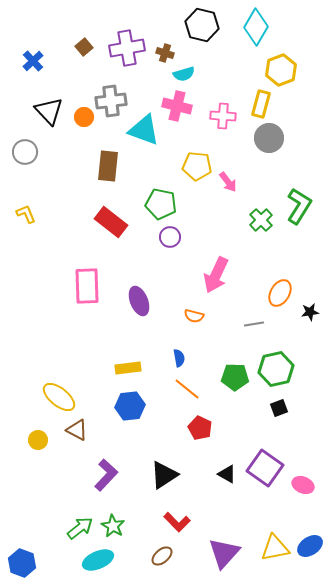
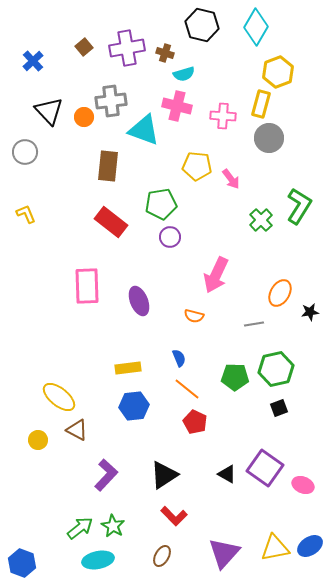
yellow hexagon at (281, 70): moved 3 px left, 2 px down
pink arrow at (228, 182): moved 3 px right, 3 px up
green pentagon at (161, 204): rotated 20 degrees counterclockwise
blue semicircle at (179, 358): rotated 12 degrees counterclockwise
blue hexagon at (130, 406): moved 4 px right
red pentagon at (200, 428): moved 5 px left, 6 px up
red L-shape at (177, 522): moved 3 px left, 6 px up
brown ellipse at (162, 556): rotated 20 degrees counterclockwise
cyan ellipse at (98, 560): rotated 12 degrees clockwise
